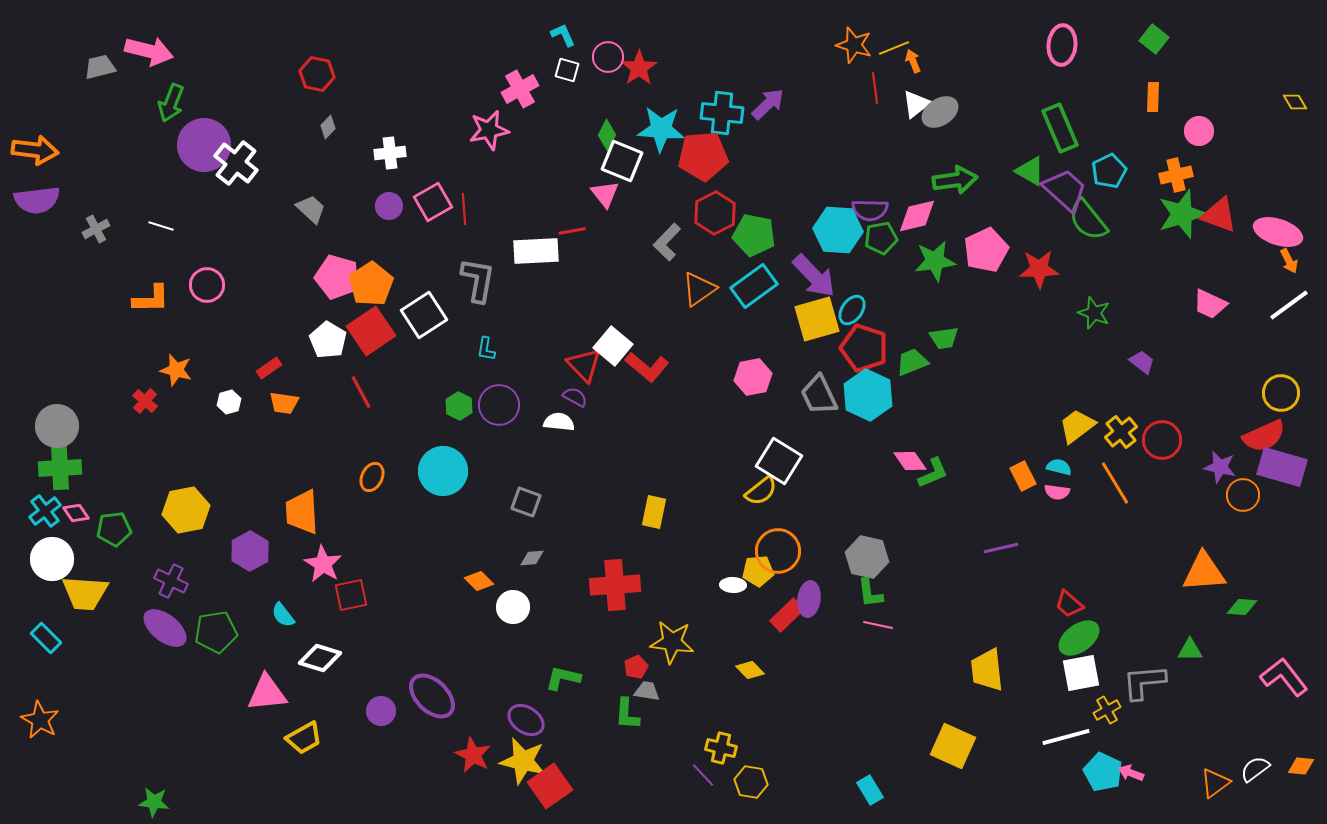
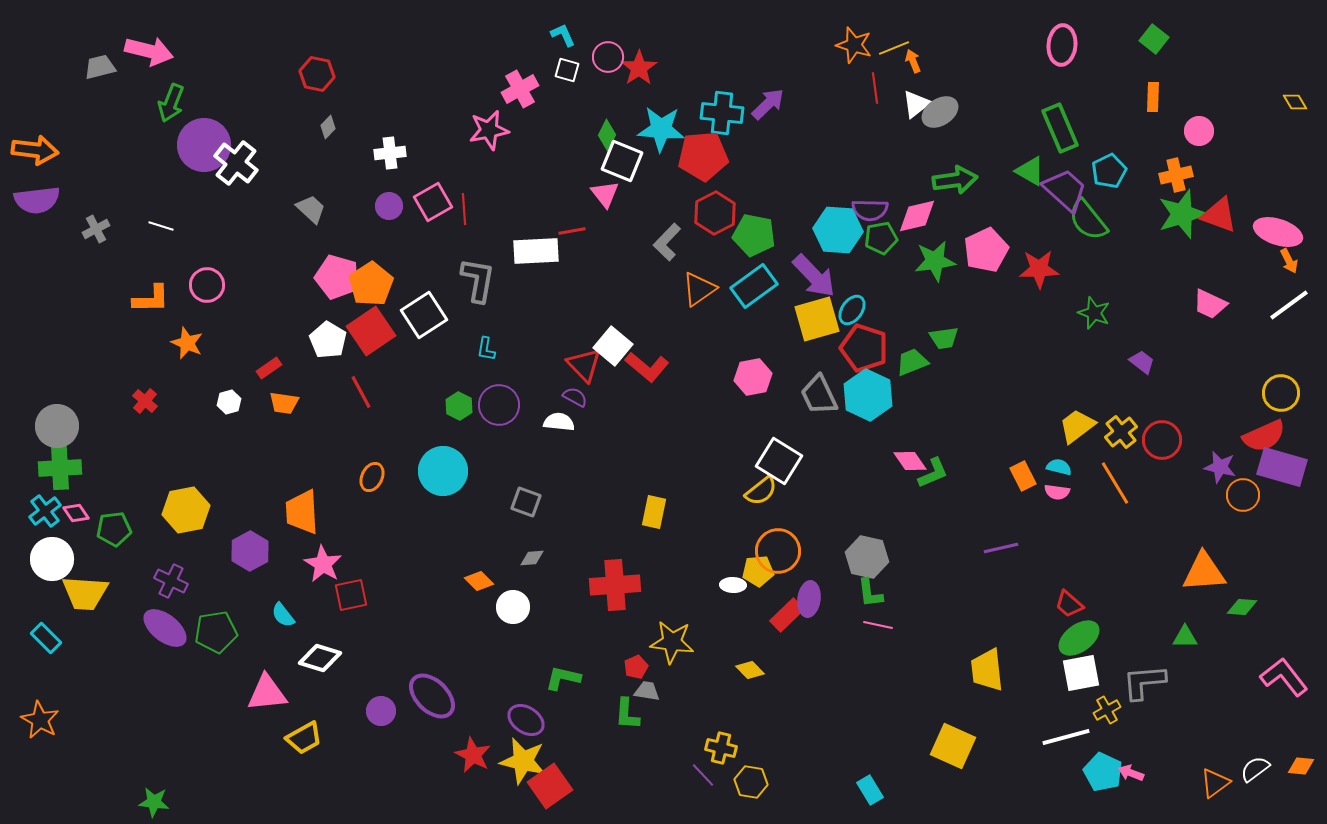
orange star at (176, 370): moved 11 px right, 27 px up; rotated 8 degrees clockwise
green triangle at (1190, 650): moved 5 px left, 13 px up
